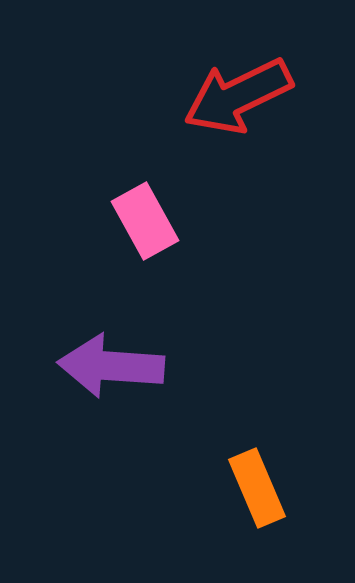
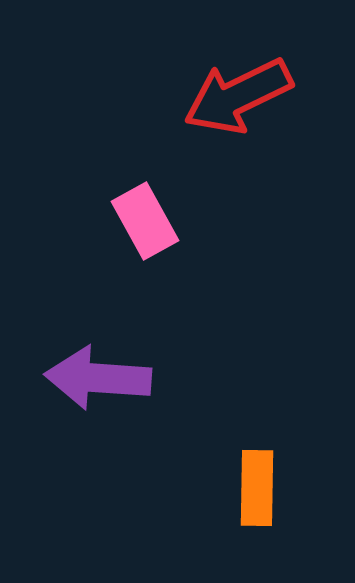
purple arrow: moved 13 px left, 12 px down
orange rectangle: rotated 24 degrees clockwise
